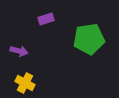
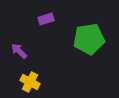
purple arrow: rotated 150 degrees counterclockwise
yellow cross: moved 5 px right, 1 px up
